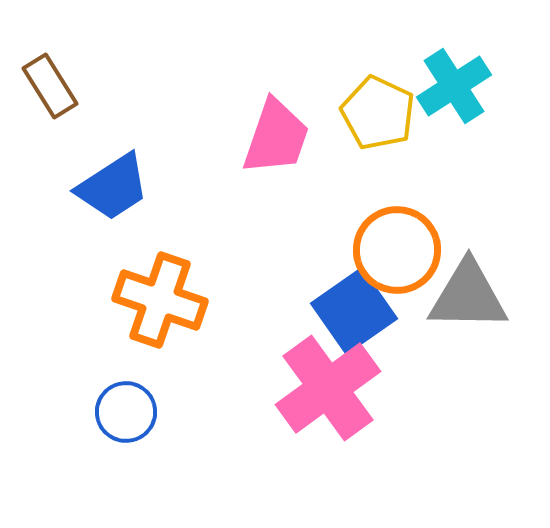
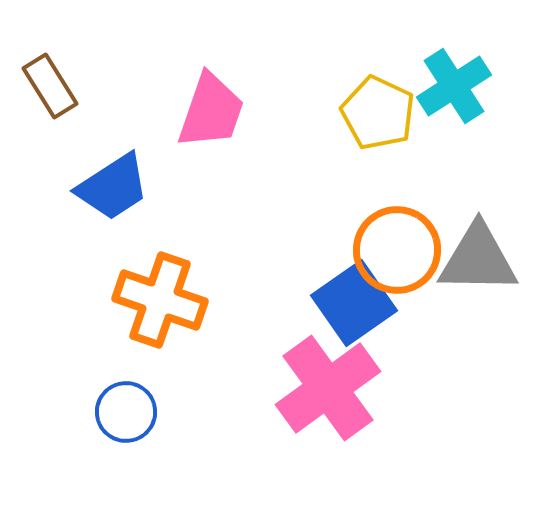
pink trapezoid: moved 65 px left, 26 px up
gray triangle: moved 10 px right, 37 px up
blue square: moved 8 px up
